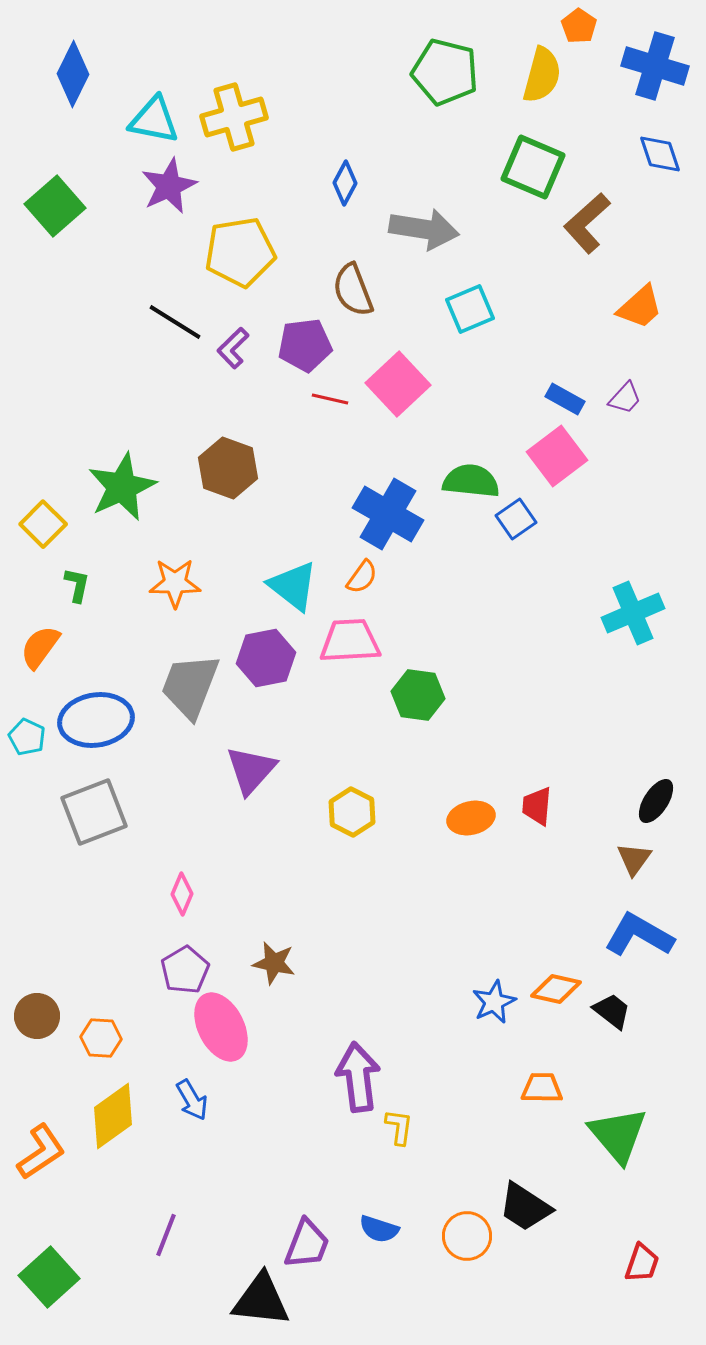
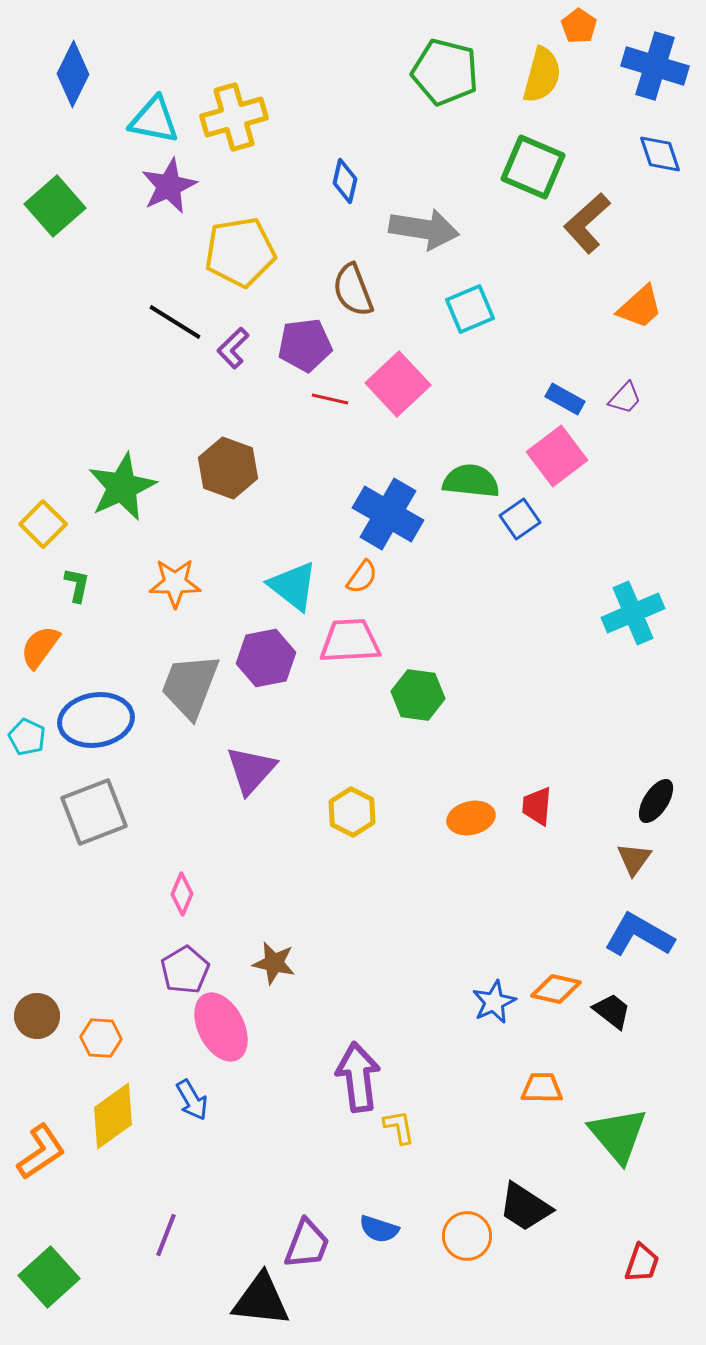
blue diamond at (345, 183): moved 2 px up; rotated 15 degrees counterclockwise
blue square at (516, 519): moved 4 px right
yellow L-shape at (399, 1127): rotated 18 degrees counterclockwise
